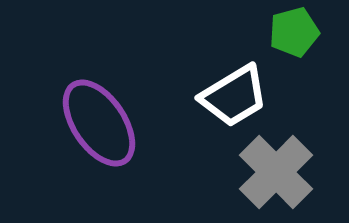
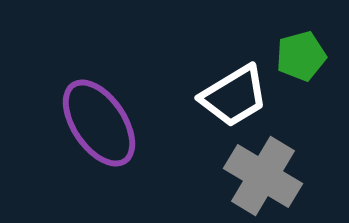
green pentagon: moved 7 px right, 24 px down
gray cross: moved 13 px left, 4 px down; rotated 14 degrees counterclockwise
